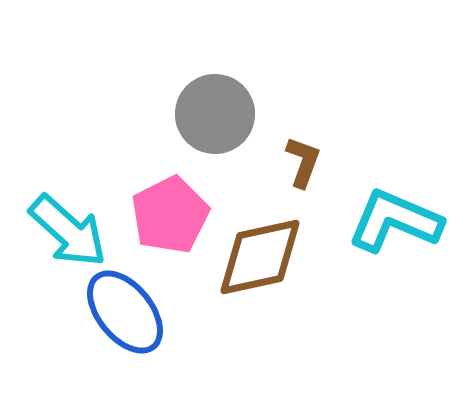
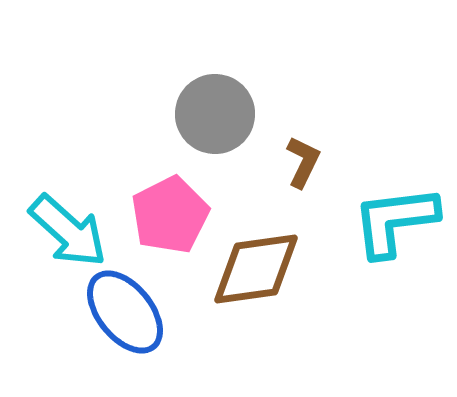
brown L-shape: rotated 6 degrees clockwise
cyan L-shape: rotated 30 degrees counterclockwise
brown diamond: moved 4 px left, 12 px down; rotated 4 degrees clockwise
